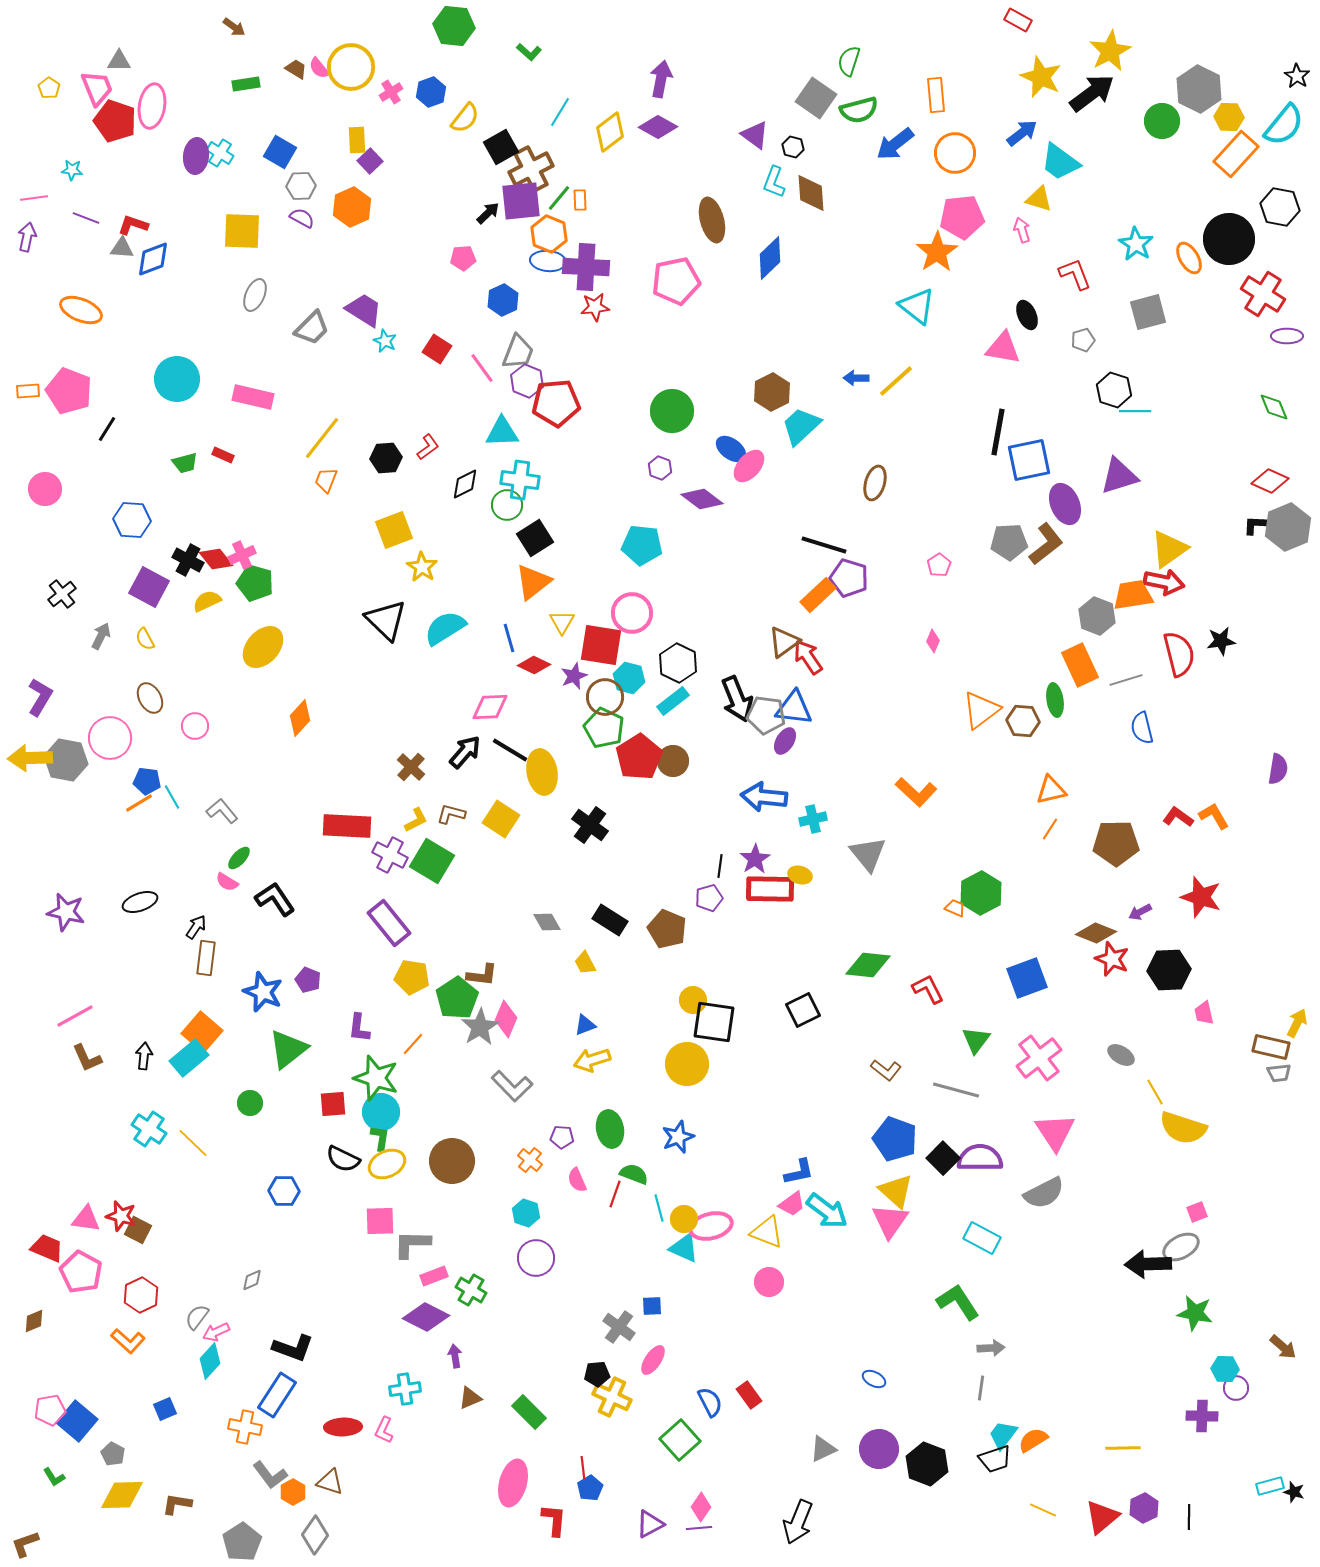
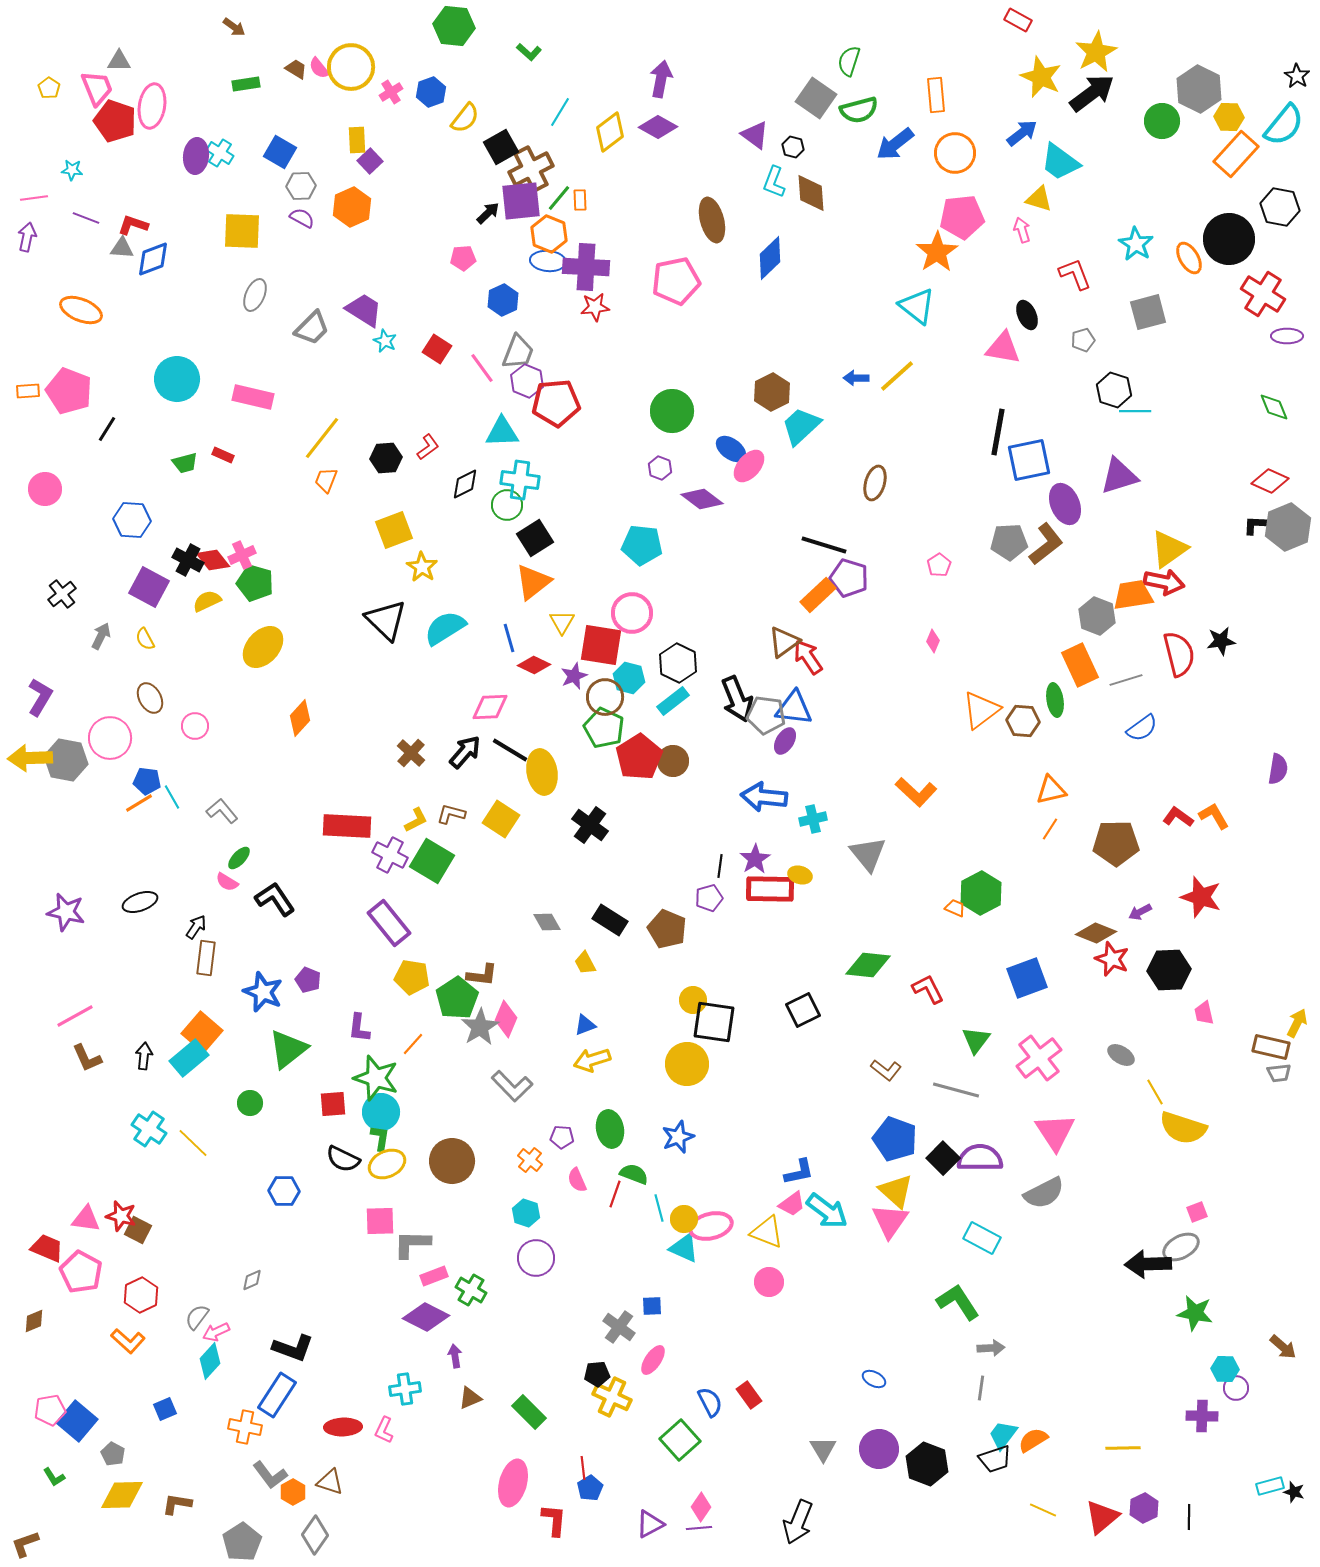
yellow star at (1110, 51): moved 14 px left, 1 px down
yellow line at (896, 381): moved 1 px right, 5 px up
red diamond at (216, 559): moved 3 px left, 1 px down
blue semicircle at (1142, 728): rotated 112 degrees counterclockwise
brown cross at (411, 767): moved 14 px up
gray triangle at (823, 1449): rotated 36 degrees counterclockwise
